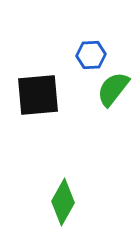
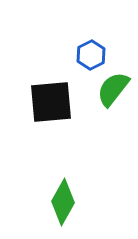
blue hexagon: rotated 24 degrees counterclockwise
black square: moved 13 px right, 7 px down
